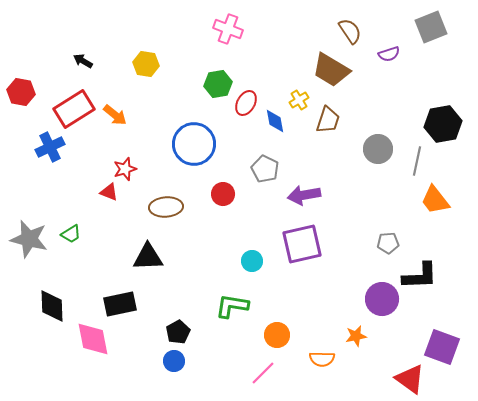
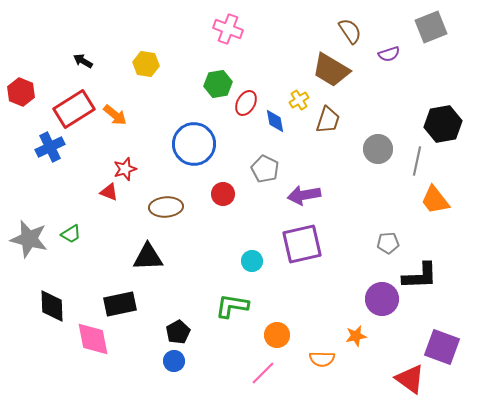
red hexagon at (21, 92): rotated 12 degrees clockwise
